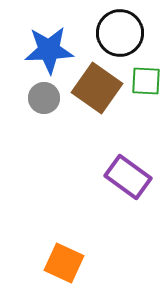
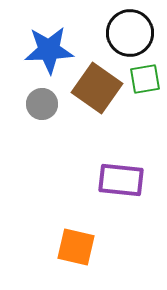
black circle: moved 10 px right
green square: moved 1 px left, 2 px up; rotated 12 degrees counterclockwise
gray circle: moved 2 px left, 6 px down
purple rectangle: moved 7 px left, 3 px down; rotated 30 degrees counterclockwise
orange square: moved 12 px right, 16 px up; rotated 12 degrees counterclockwise
